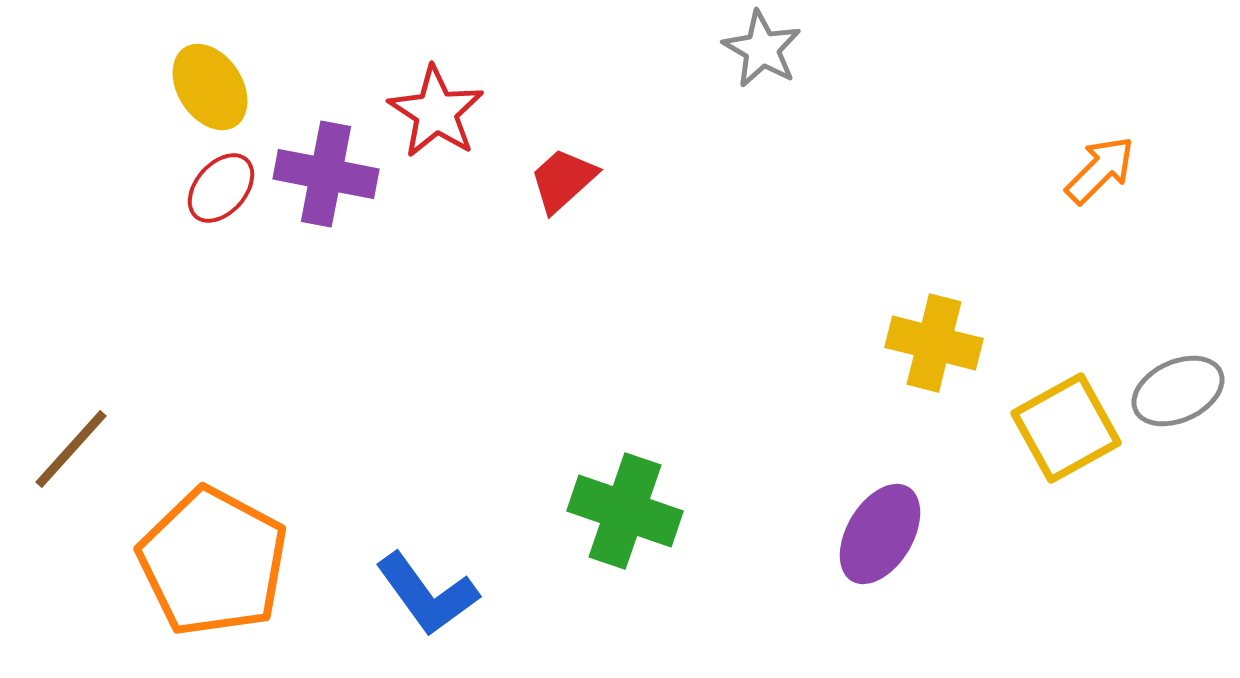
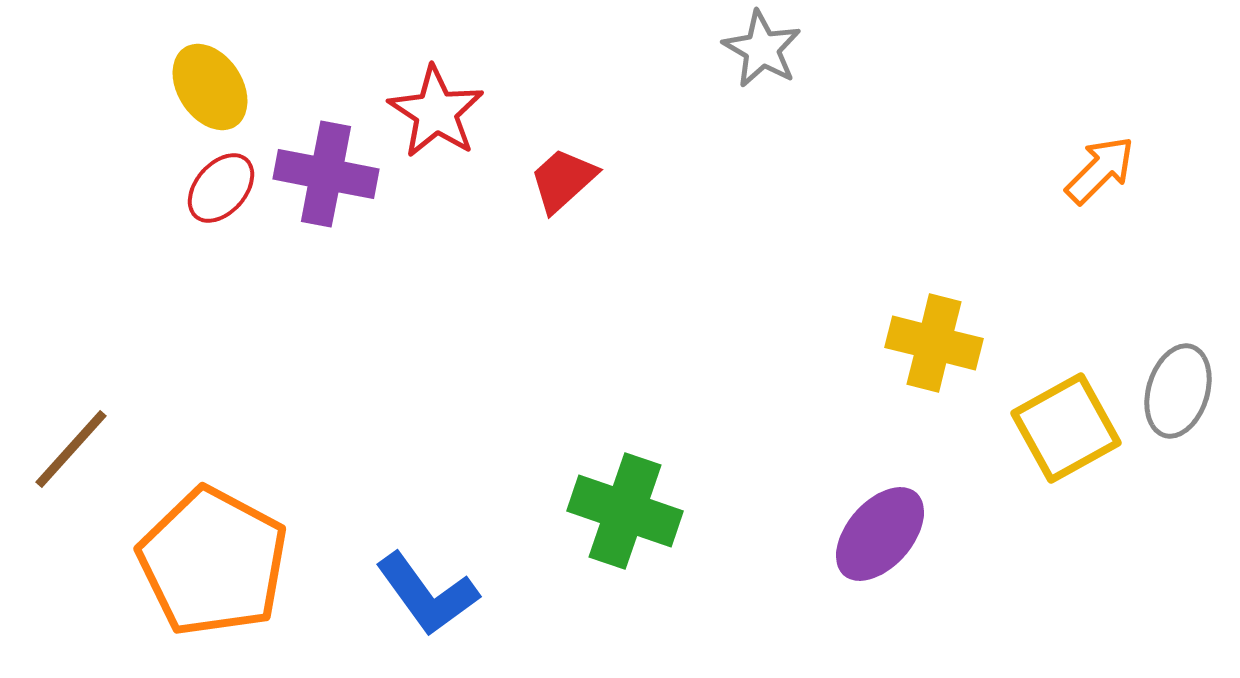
gray ellipse: rotated 48 degrees counterclockwise
purple ellipse: rotated 10 degrees clockwise
